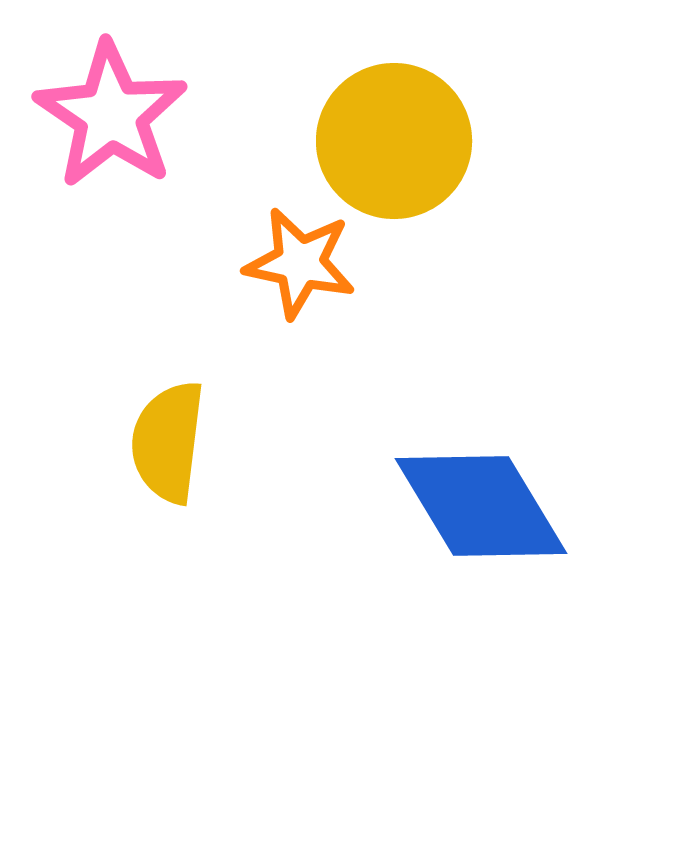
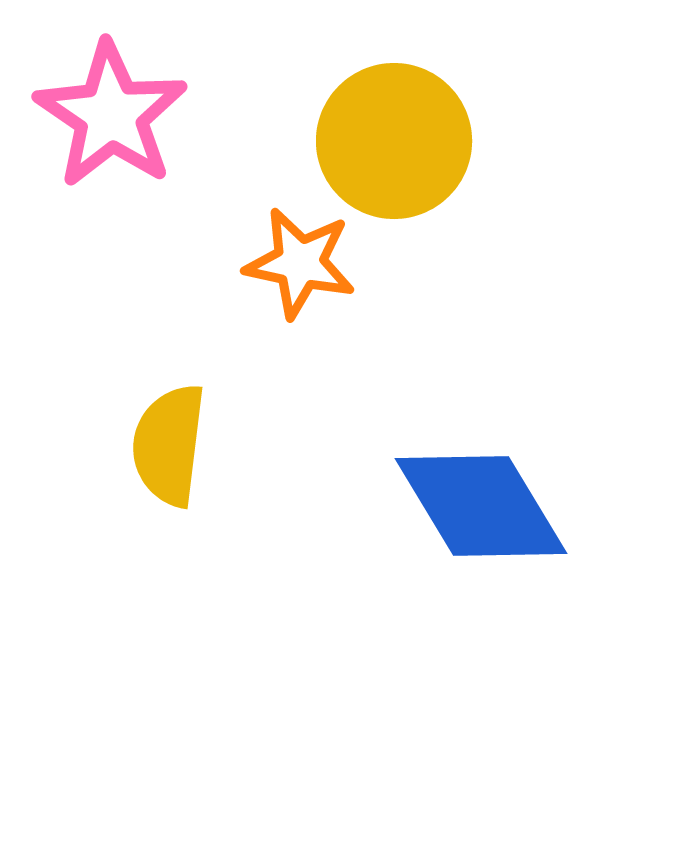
yellow semicircle: moved 1 px right, 3 px down
